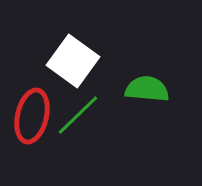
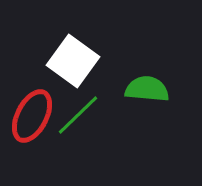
red ellipse: rotated 14 degrees clockwise
